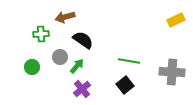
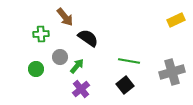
brown arrow: rotated 114 degrees counterclockwise
black semicircle: moved 5 px right, 2 px up
green circle: moved 4 px right, 2 px down
gray cross: rotated 20 degrees counterclockwise
purple cross: moved 1 px left
